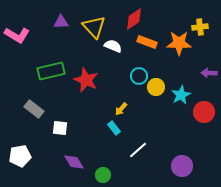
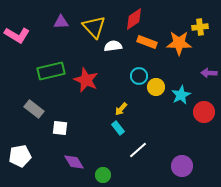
white semicircle: rotated 30 degrees counterclockwise
cyan rectangle: moved 4 px right
